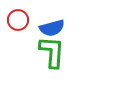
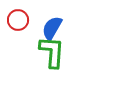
blue semicircle: rotated 135 degrees clockwise
